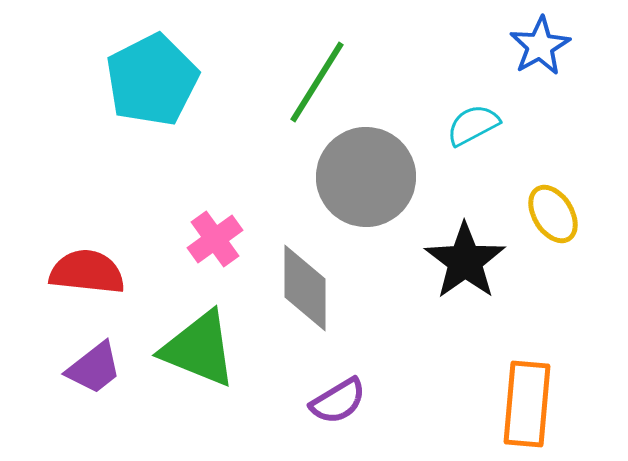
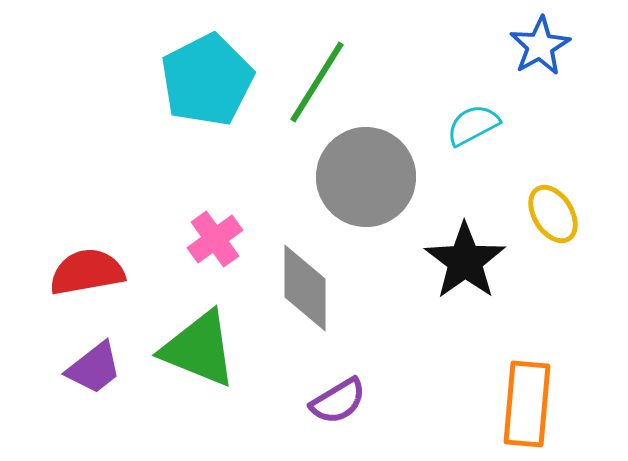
cyan pentagon: moved 55 px right
red semicircle: rotated 16 degrees counterclockwise
